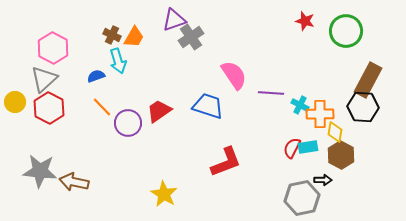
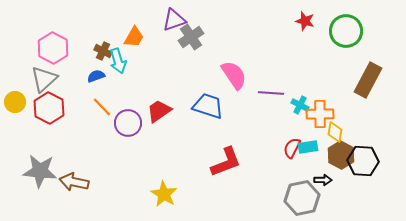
brown cross: moved 9 px left, 16 px down
black hexagon: moved 54 px down
